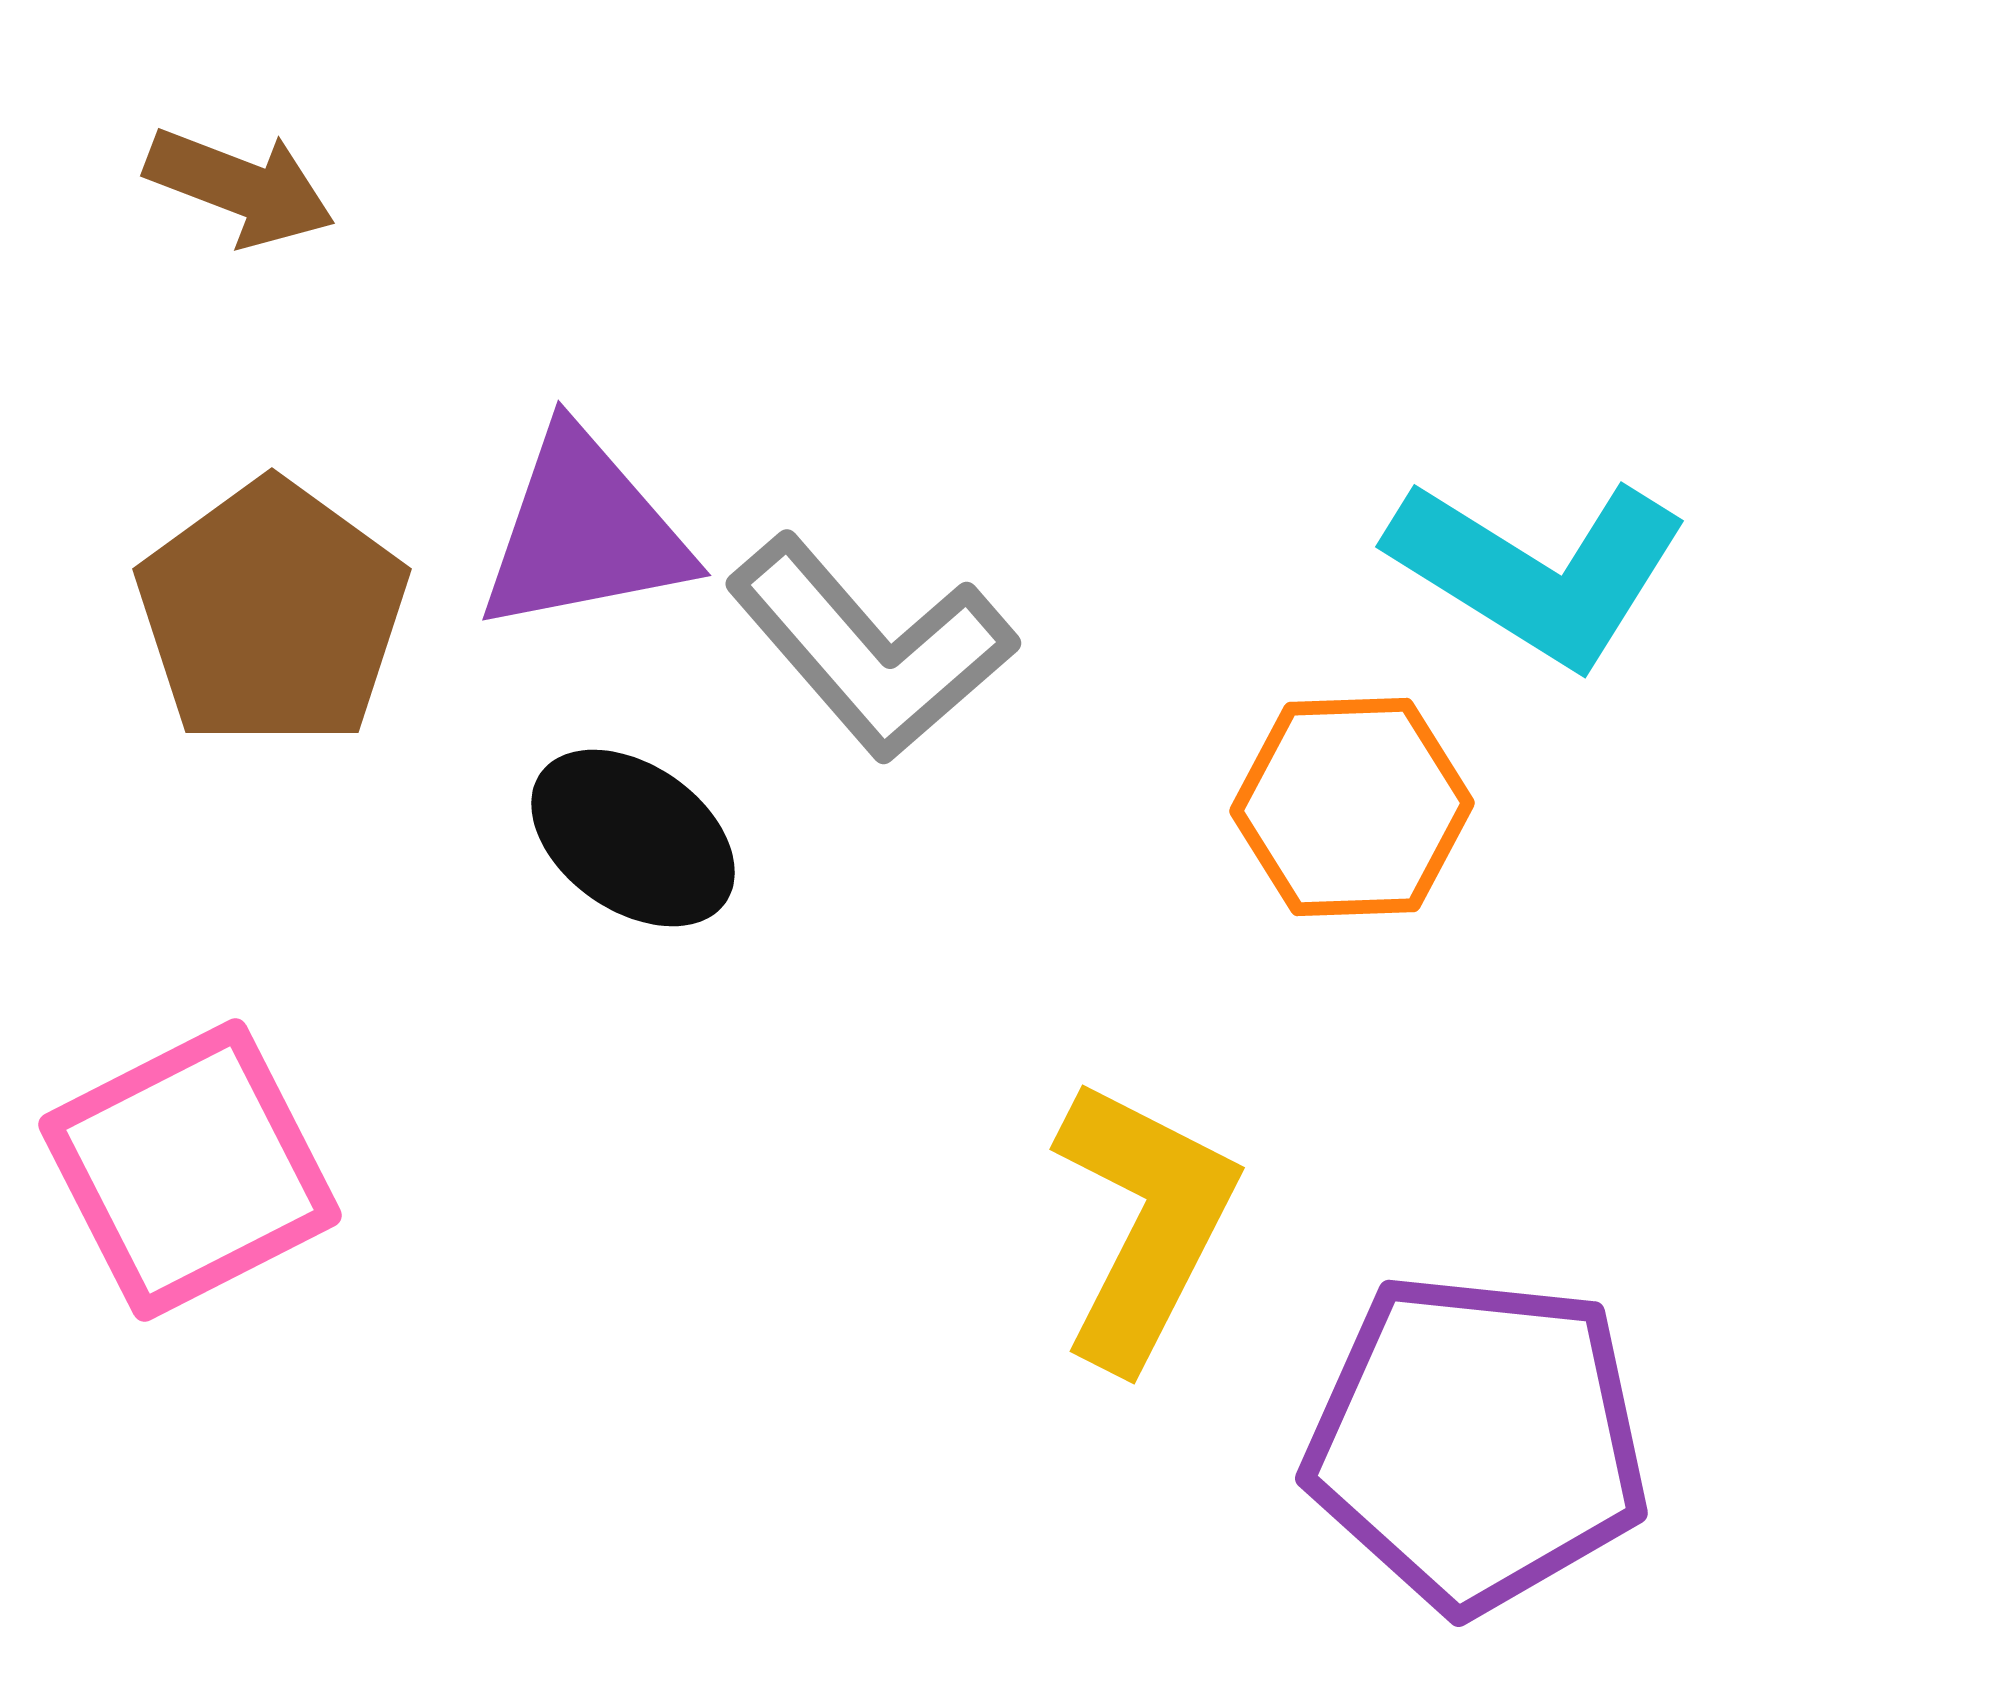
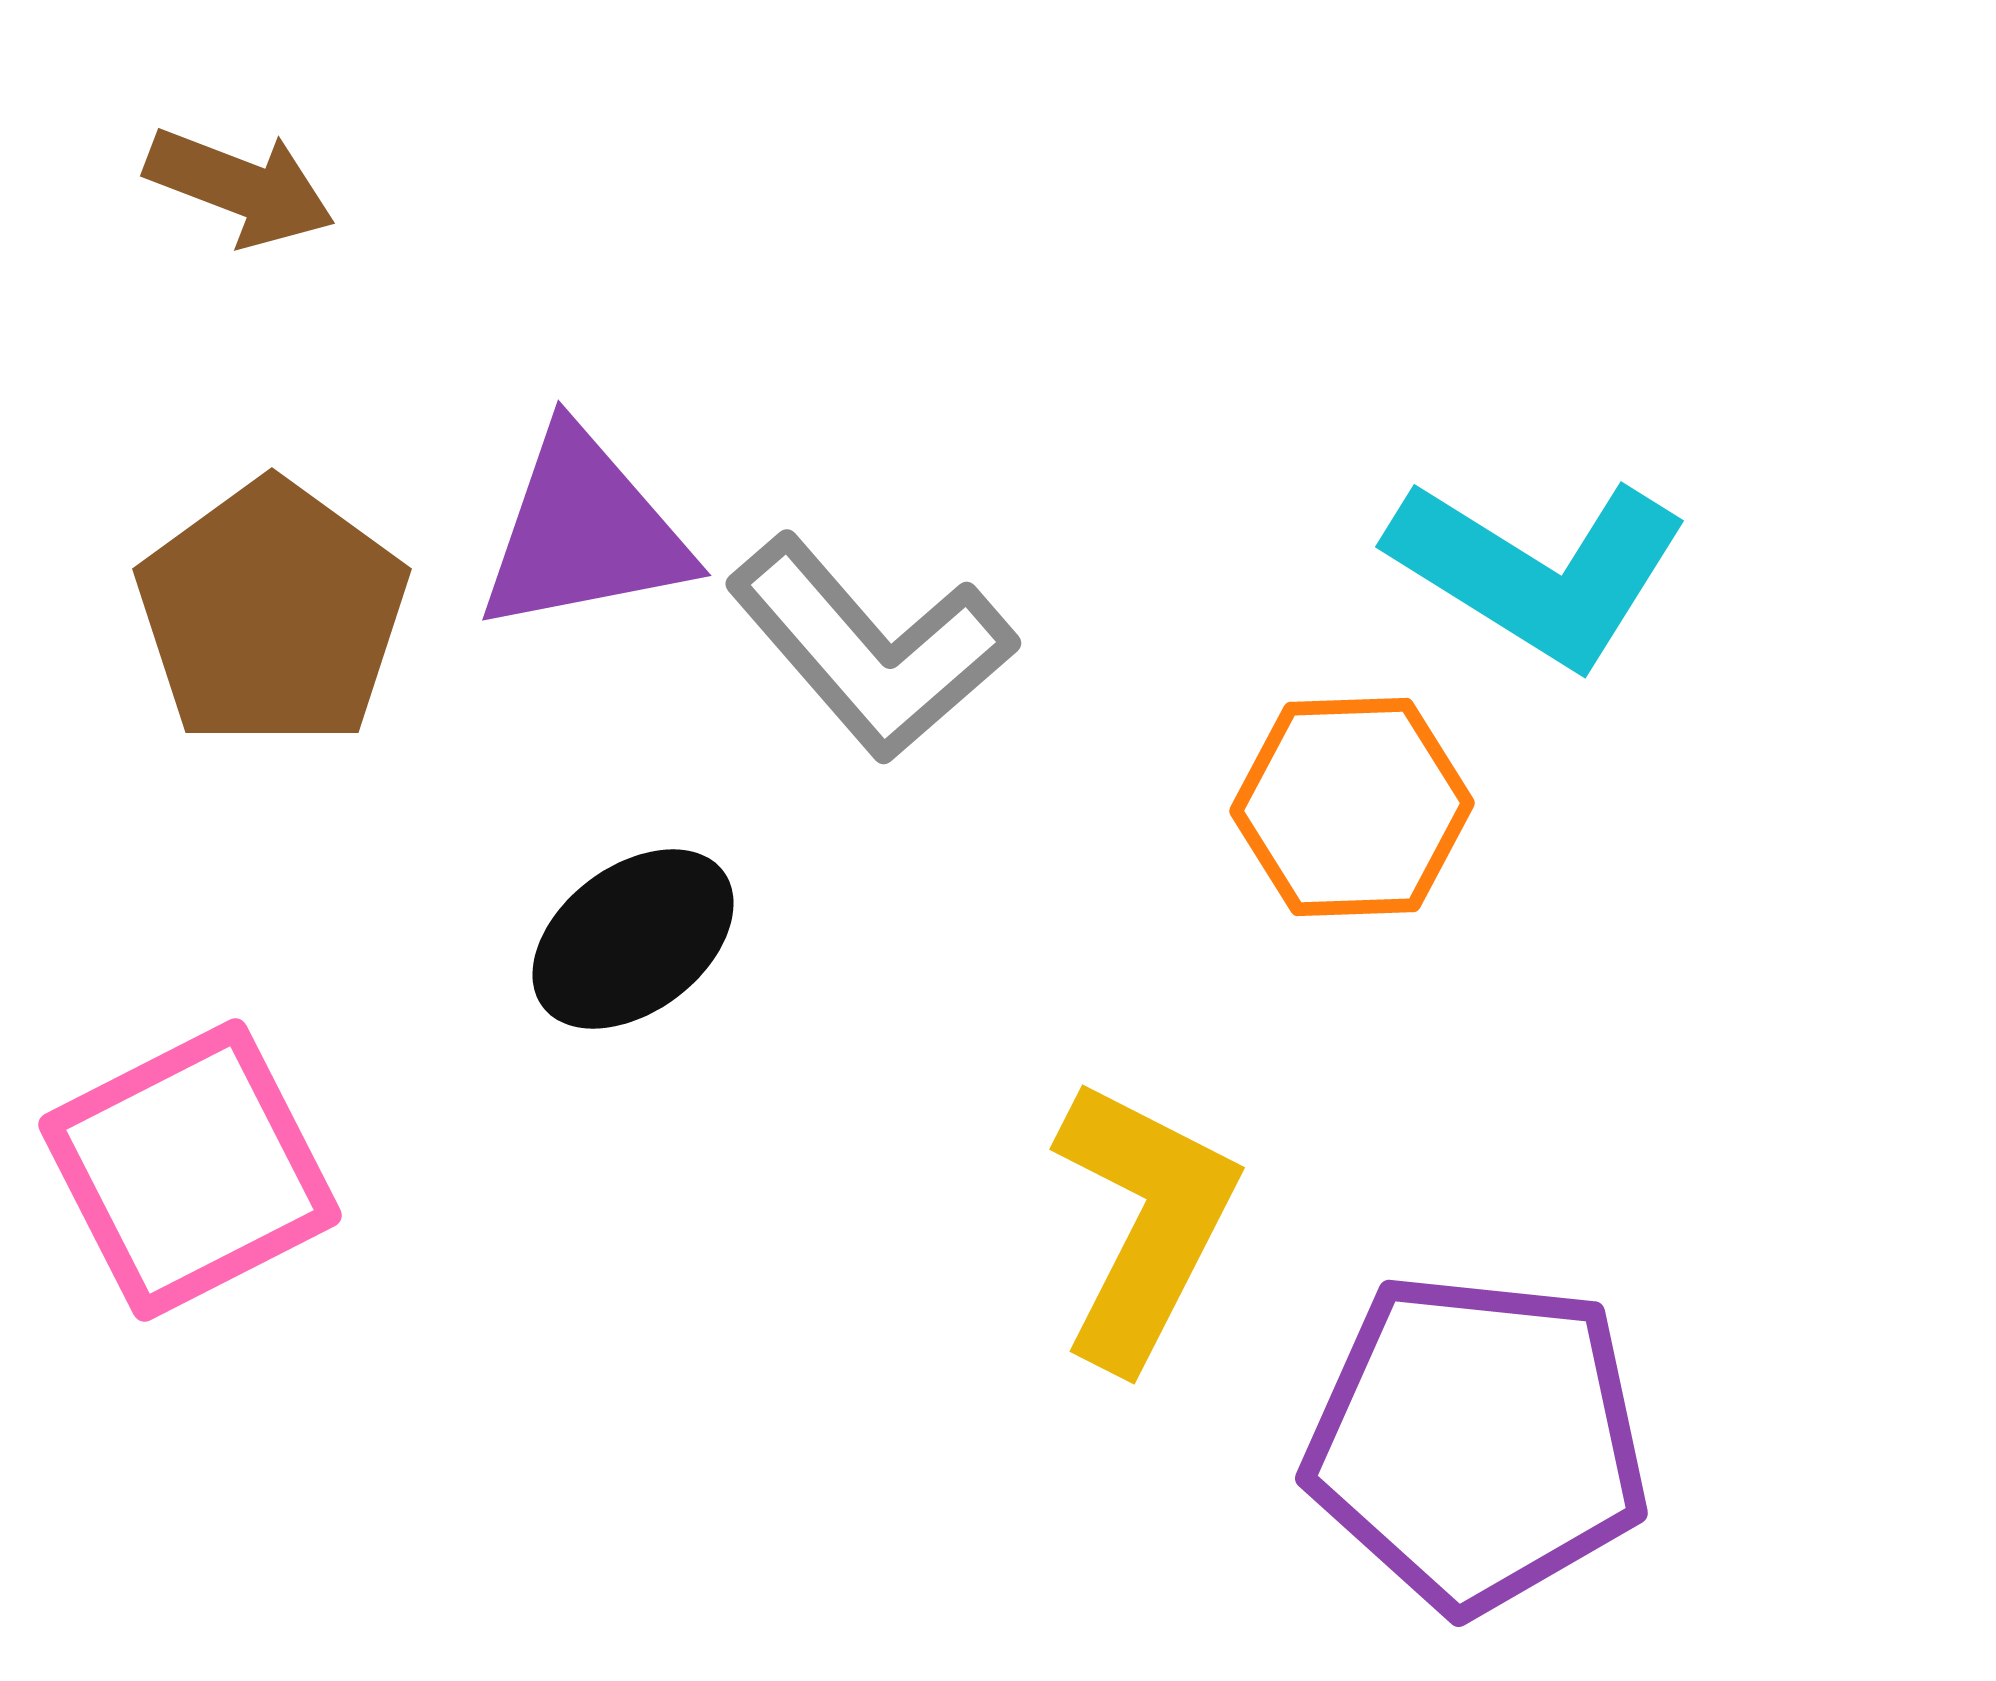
black ellipse: moved 101 px down; rotated 72 degrees counterclockwise
